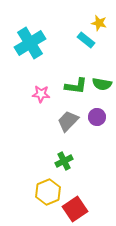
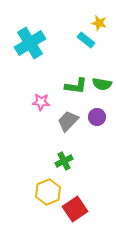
pink star: moved 8 px down
